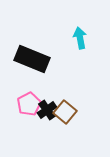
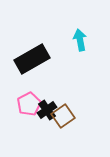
cyan arrow: moved 2 px down
black rectangle: rotated 52 degrees counterclockwise
brown square: moved 2 px left, 4 px down; rotated 15 degrees clockwise
